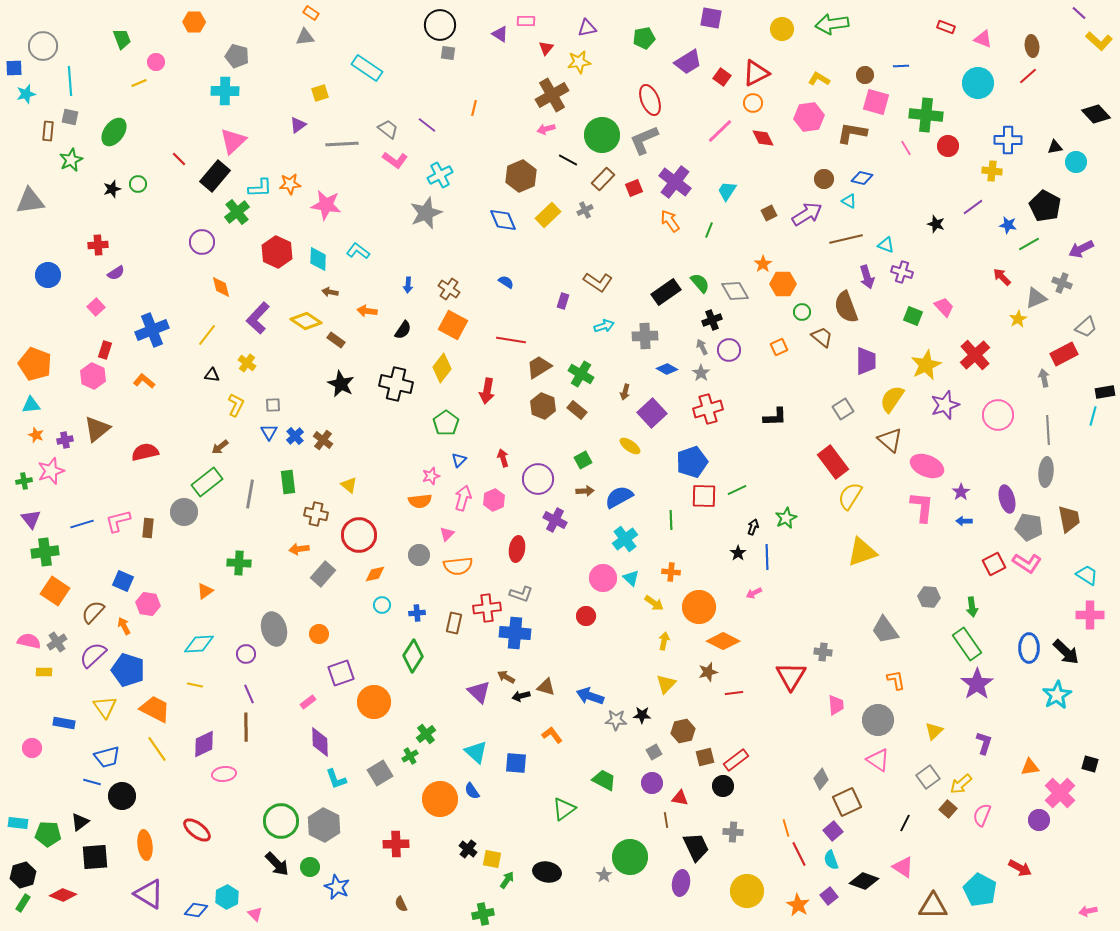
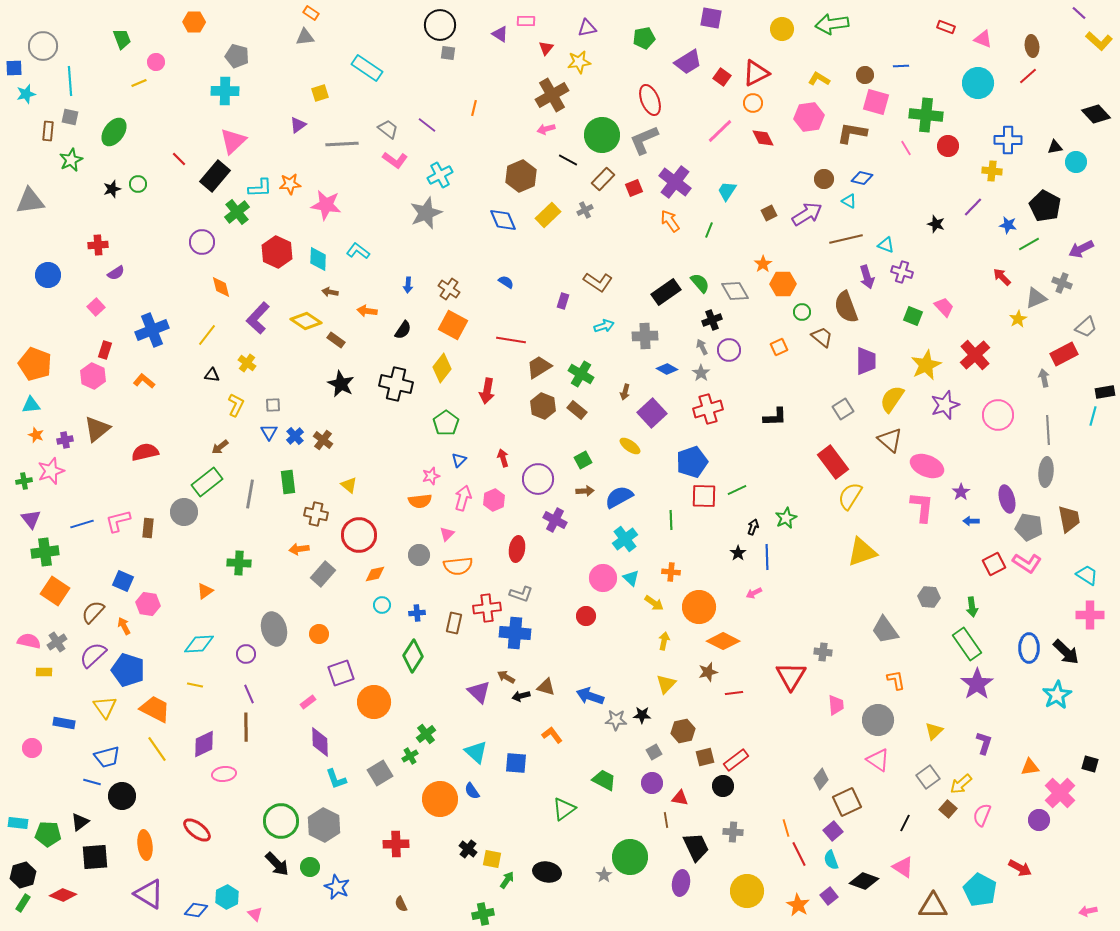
purple line at (973, 207): rotated 10 degrees counterclockwise
blue arrow at (964, 521): moved 7 px right
